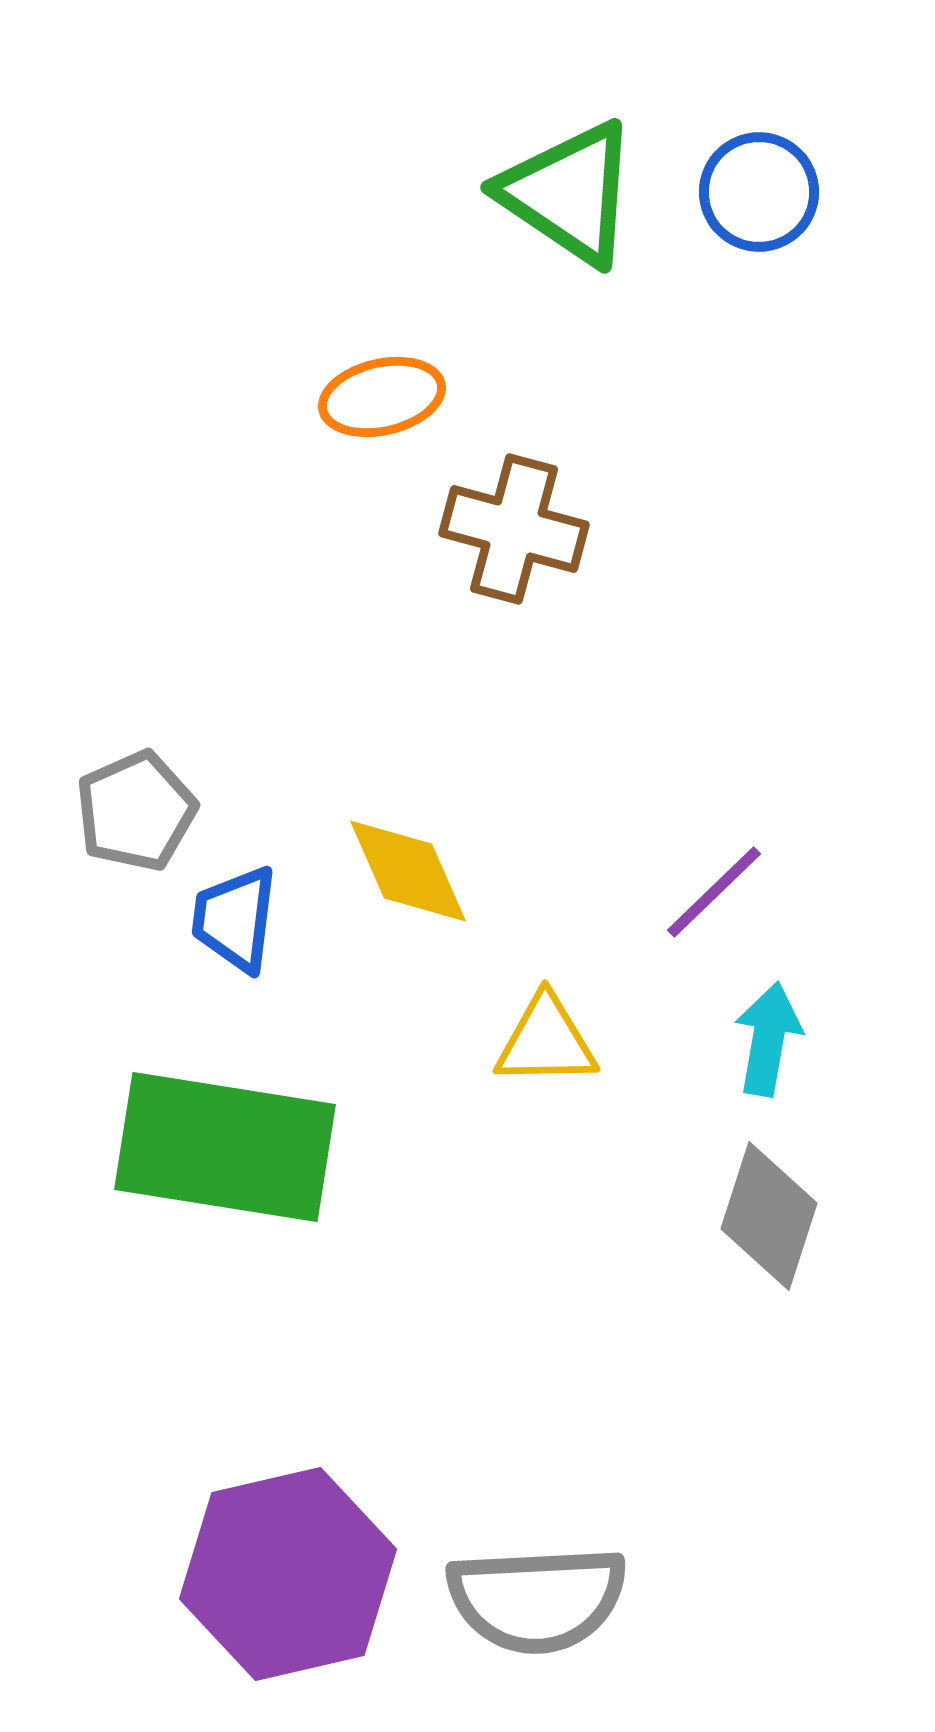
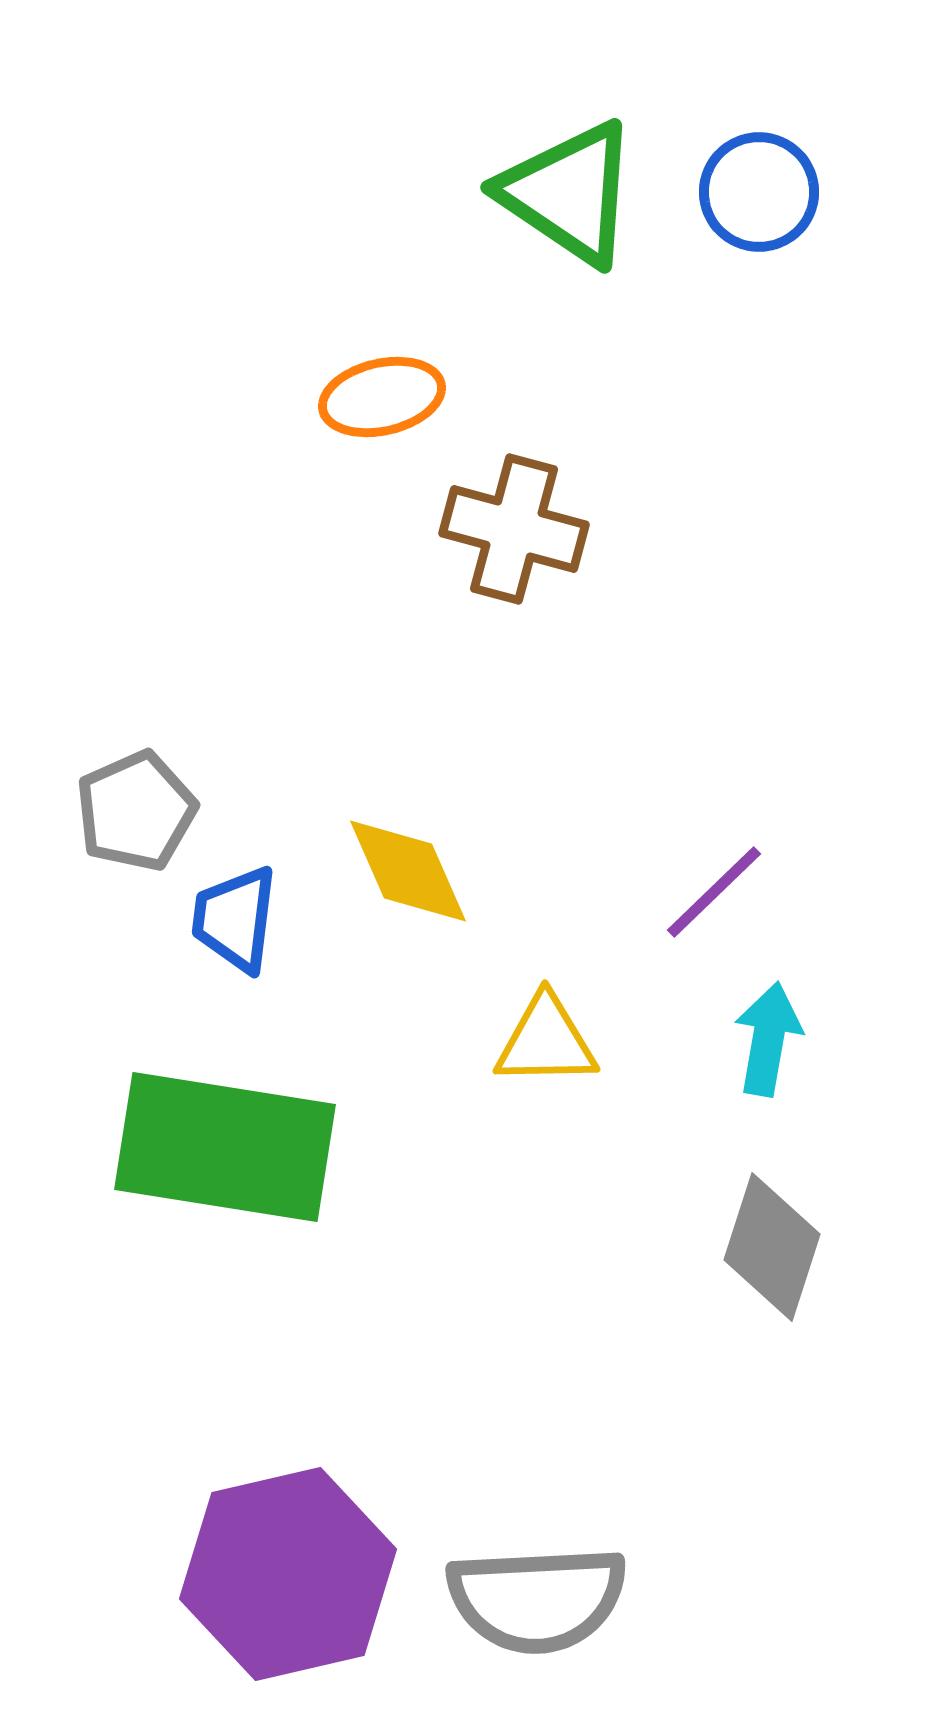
gray diamond: moved 3 px right, 31 px down
